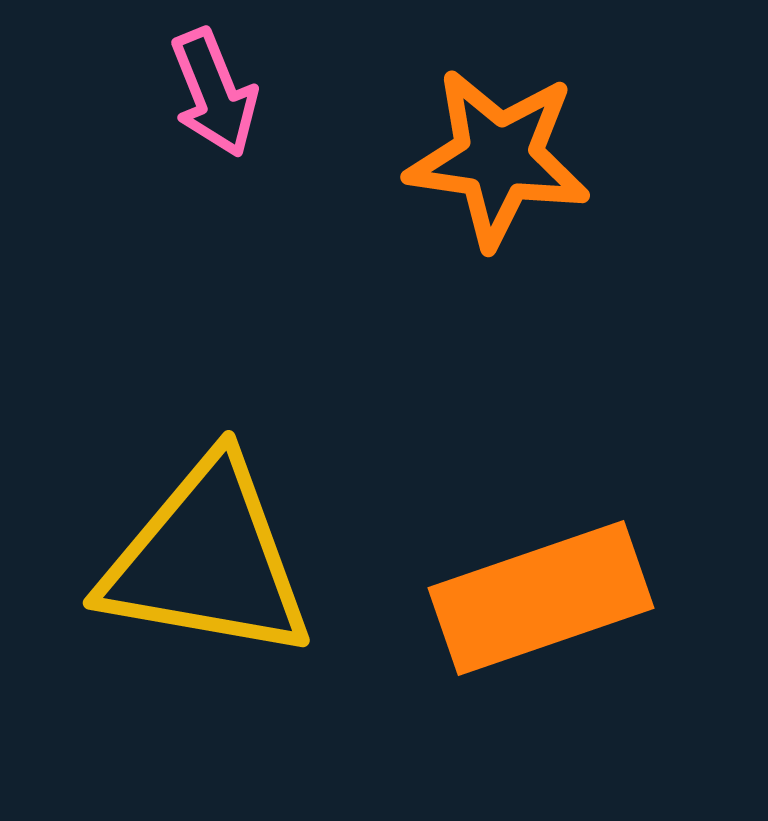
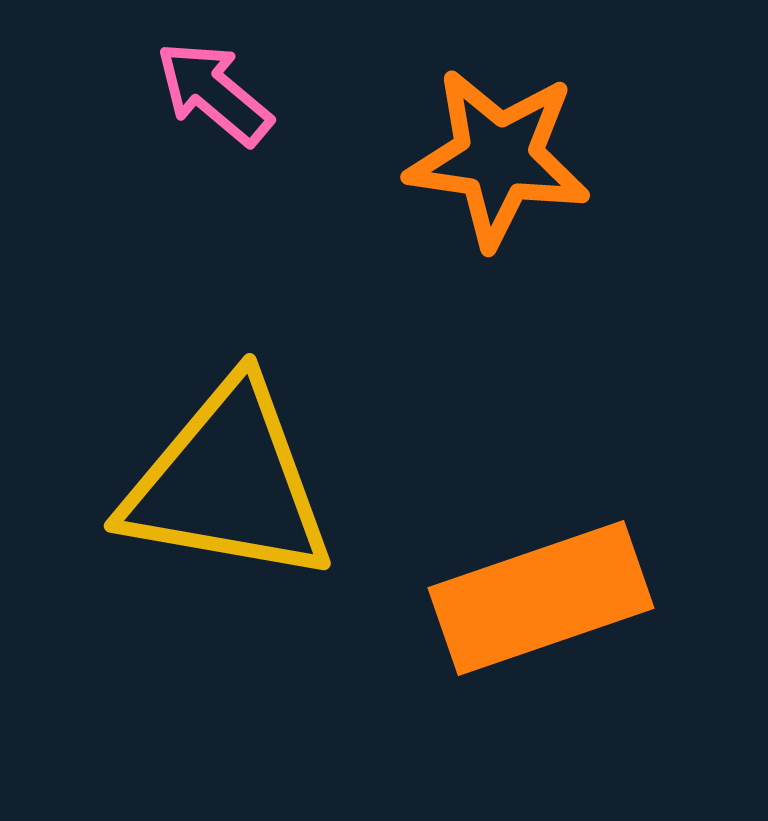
pink arrow: rotated 152 degrees clockwise
yellow triangle: moved 21 px right, 77 px up
